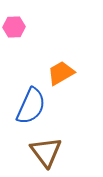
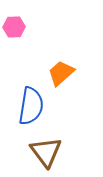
orange trapezoid: rotated 12 degrees counterclockwise
blue semicircle: rotated 15 degrees counterclockwise
